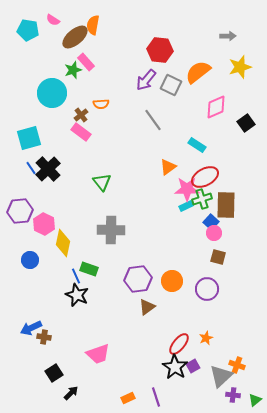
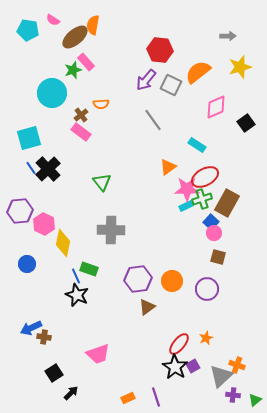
brown rectangle at (226, 205): moved 1 px right, 2 px up; rotated 28 degrees clockwise
blue circle at (30, 260): moved 3 px left, 4 px down
